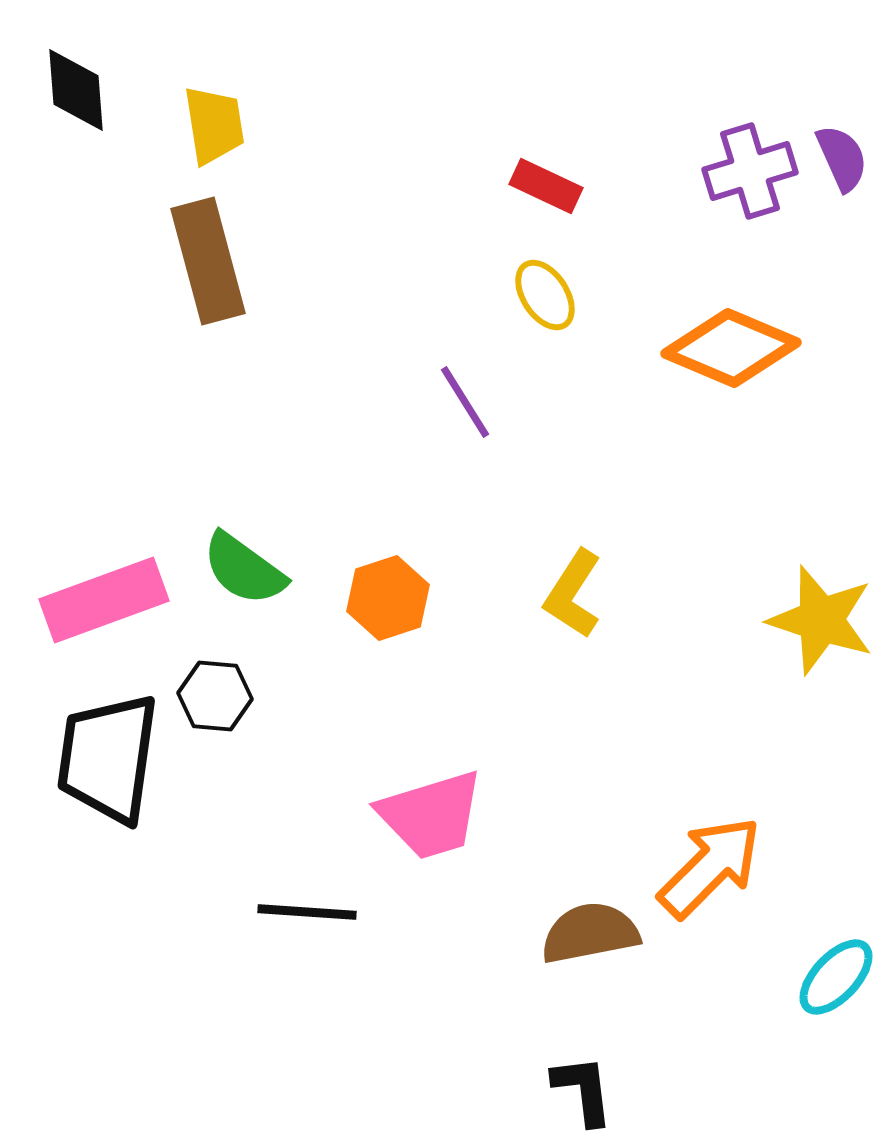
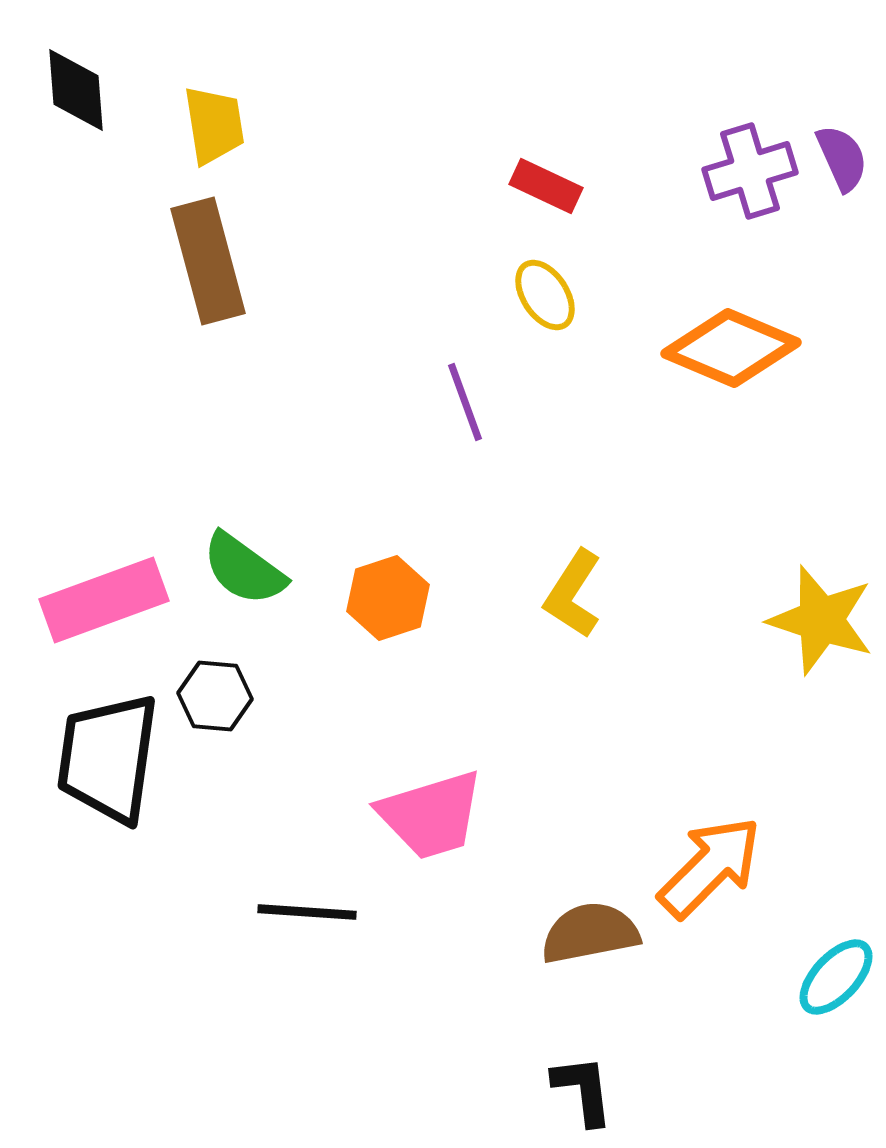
purple line: rotated 12 degrees clockwise
